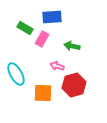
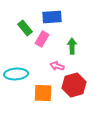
green rectangle: rotated 21 degrees clockwise
green arrow: rotated 77 degrees clockwise
cyan ellipse: rotated 65 degrees counterclockwise
